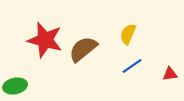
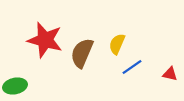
yellow semicircle: moved 11 px left, 10 px down
brown semicircle: moved 1 px left, 4 px down; rotated 28 degrees counterclockwise
blue line: moved 1 px down
red triangle: rotated 21 degrees clockwise
